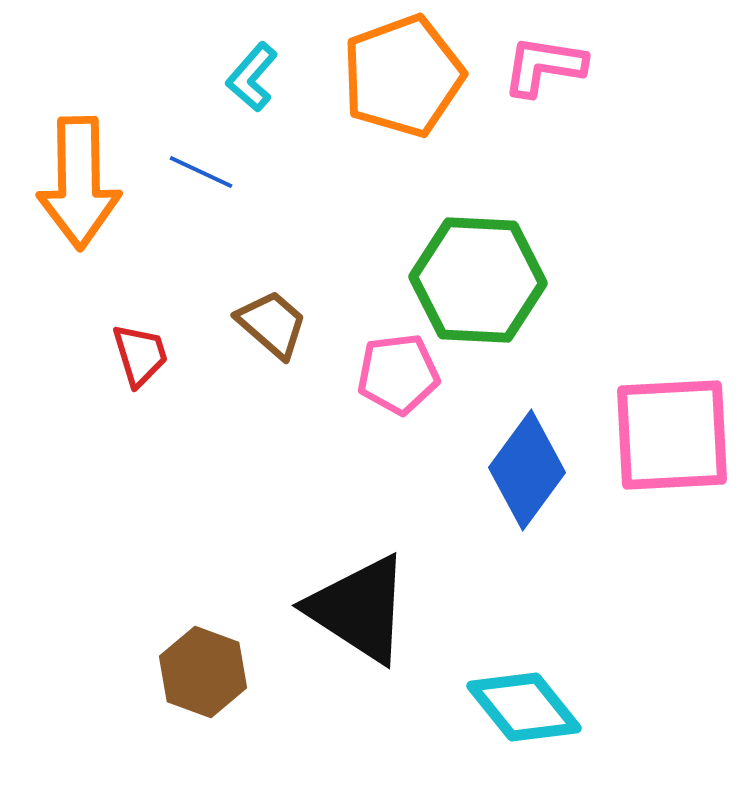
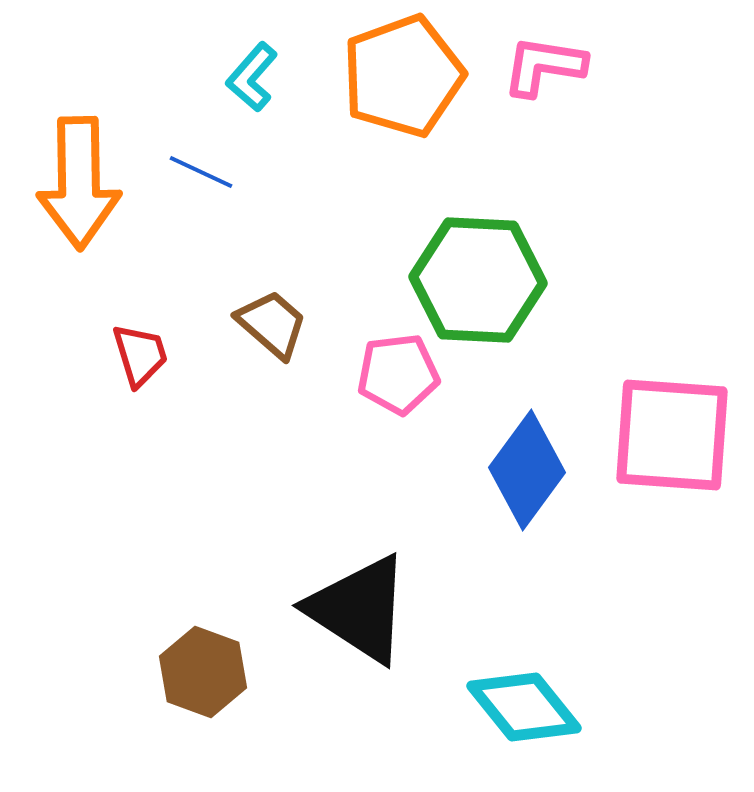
pink square: rotated 7 degrees clockwise
